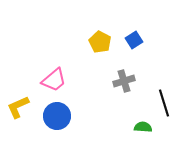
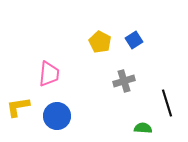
pink trapezoid: moved 5 px left, 6 px up; rotated 44 degrees counterclockwise
black line: moved 3 px right
yellow L-shape: rotated 15 degrees clockwise
green semicircle: moved 1 px down
